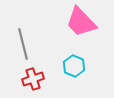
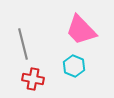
pink trapezoid: moved 8 px down
red cross: rotated 30 degrees clockwise
